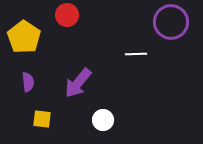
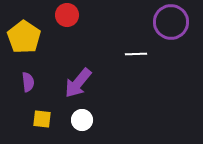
white circle: moved 21 px left
